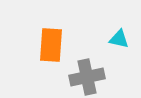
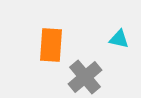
gray cross: moved 2 px left; rotated 28 degrees counterclockwise
